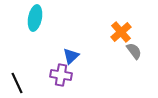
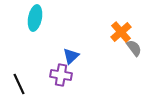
gray semicircle: moved 3 px up
black line: moved 2 px right, 1 px down
